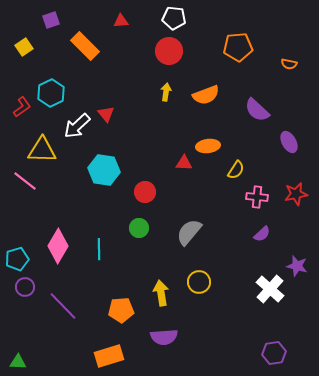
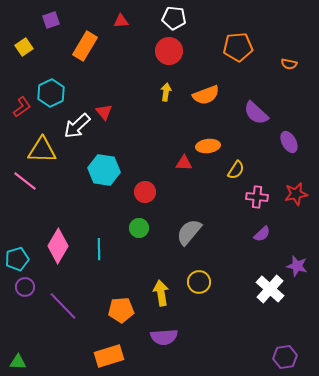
orange rectangle at (85, 46): rotated 76 degrees clockwise
purple semicircle at (257, 110): moved 1 px left, 3 px down
red triangle at (106, 114): moved 2 px left, 2 px up
purple hexagon at (274, 353): moved 11 px right, 4 px down
